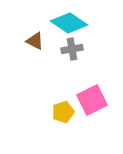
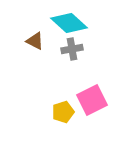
cyan diamond: rotated 9 degrees clockwise
